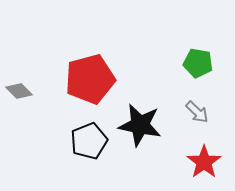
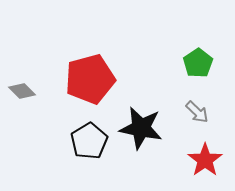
green pentagon: rotated 28 degrees clockwise
gray diamond: moved 3 px right
black star: moved 1 px right, 3 px down
black pentagon: rotated 9 degrees counterclockwise
red star: moved 1 px right, 2 px up
